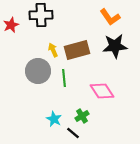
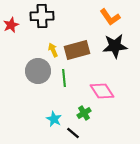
black cross: moved 1 px right, 1 px down
green cross: moved 2 px right, 3 px up
